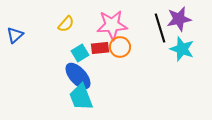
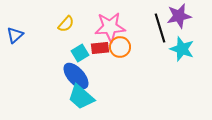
purple star: moved 3 px up
pink star: moved 2 px left, 2 px down
blue ellipse: moved 2 px left
cyan trapezoid: rotated 28 degrees counterclockwise
